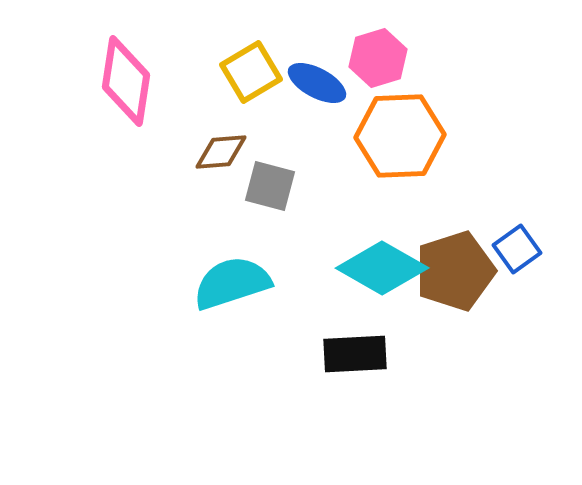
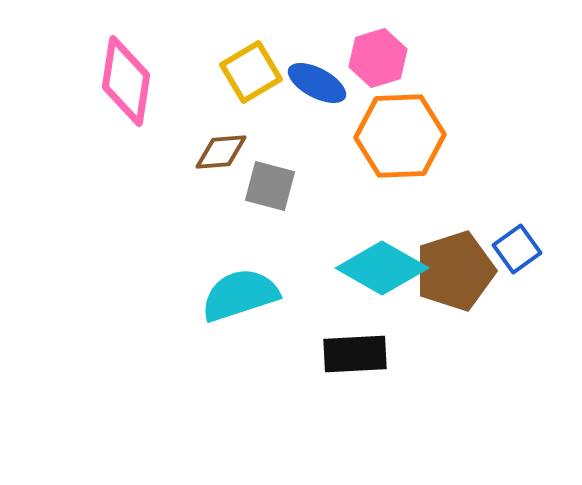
cyan semicircle: moved 8 px right, 12 px down
